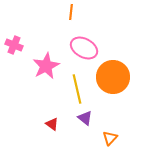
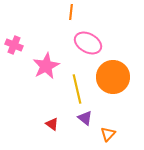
pink ellipse: moved 4 px right, 5 px up
orange triangle: moved 2 px left, 4 px up
